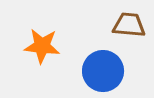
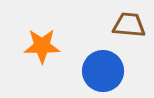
orange star: rotated 6 degrees counterclockwise
